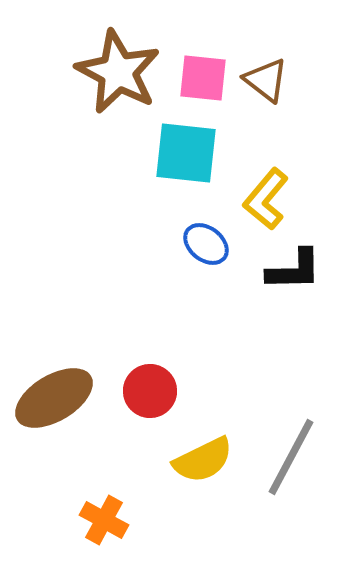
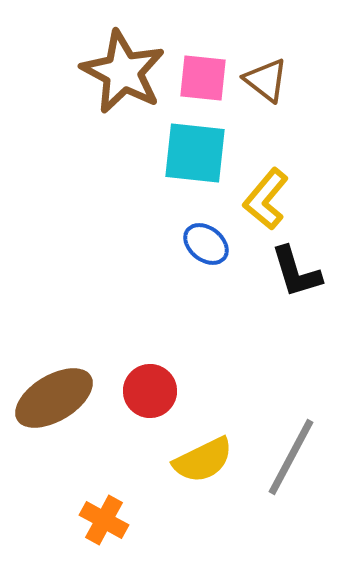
brown star: moved 5 px right
cyan square: moved 9 px right
black L-shape: moved 2 px right, 2 px down; rotated 74 degrees clockwise
